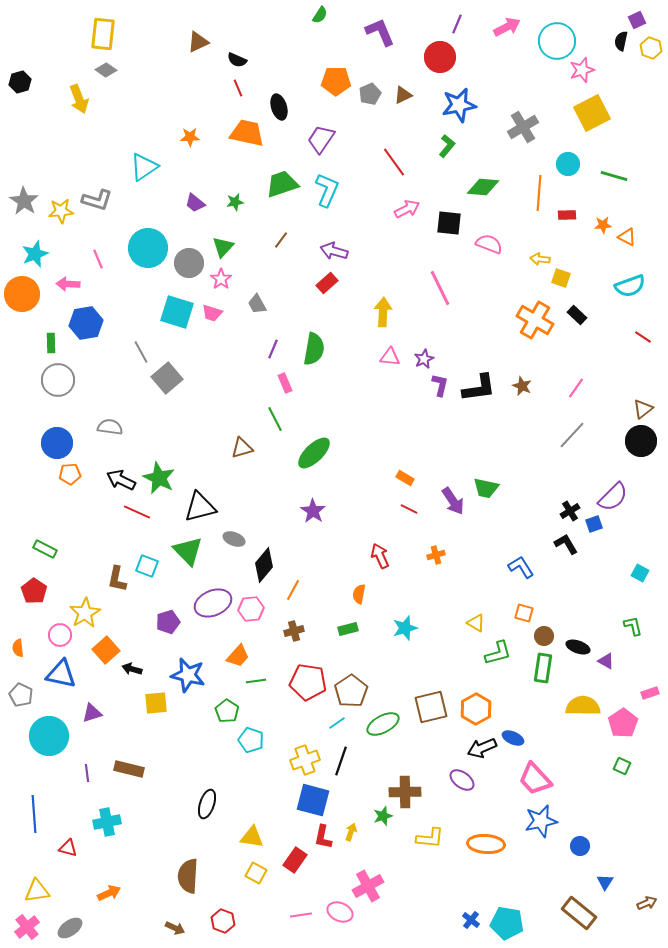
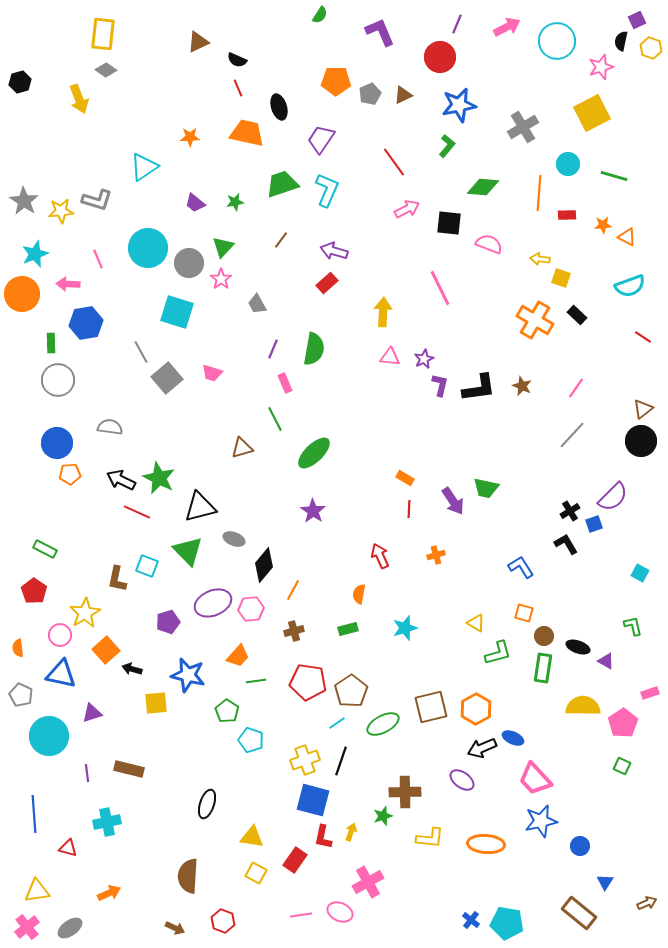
pink star at (582, 70): moved 19 px right, 3 px up
pink trapezoid at (212, 313): moved 60 px down
red line at (409, 509): rotated 66 degrees clockwise
pink cross at (368, 886): moved 4 px up
